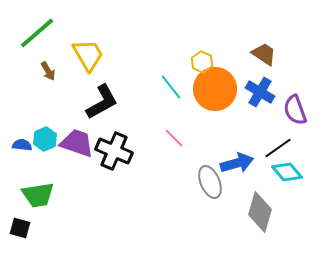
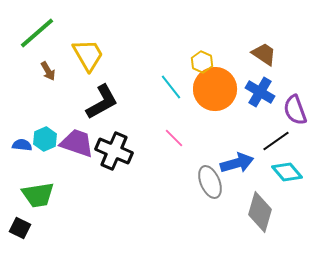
black line: moved 2 px left, 7 px up
black square: rotated 10 degrees clockwise
